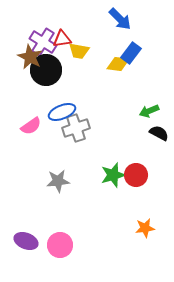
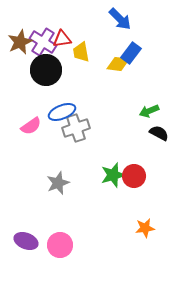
yellow trapezoid: moved 2 px right, 1 px down; rotated 70 degrees clockwise
brown star: moved 10 px left, 15 px up; rotated 20 degrees clockwise
red circle: moved 2 px left, 1 px down
gray star: moved 2 px down; rotated 15 degrees counterclockwise
